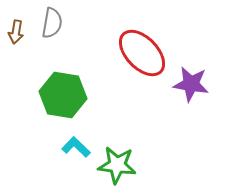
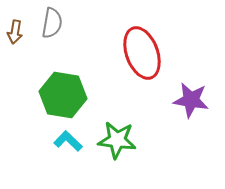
brown arrow: moved 1 px left
red ellipse: rotated 24 degrees clockwise
purple star: moved 16 px down
cyan L-shape: moved 8 px left, 6 px up
green star: moved 25 px up
